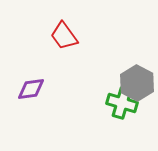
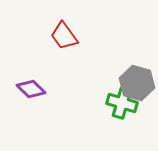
gray hexagon: rotated 12 degrees counterclockwise
purple diamond: rotated 52 degrees clockwise
